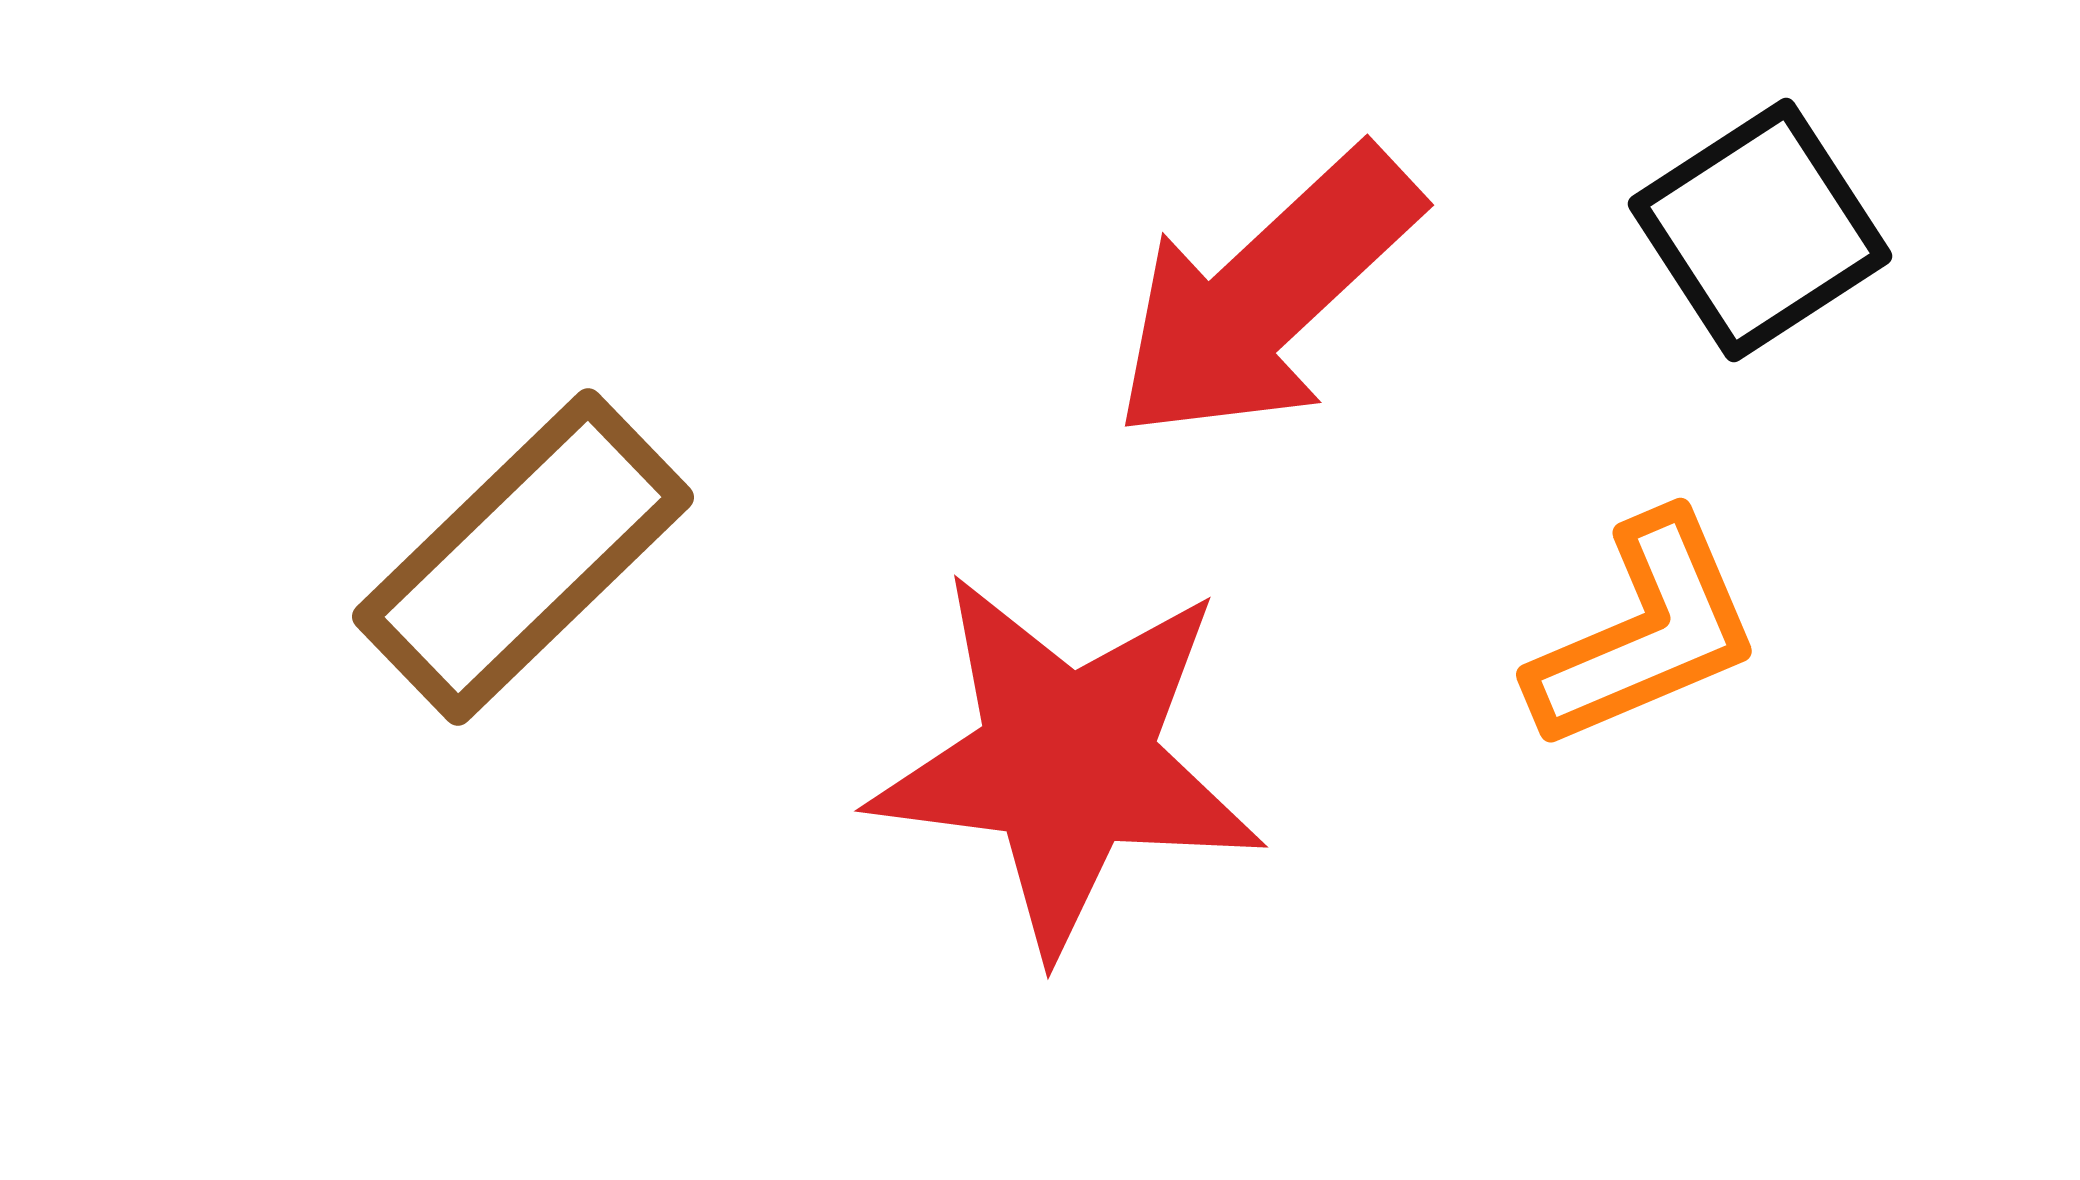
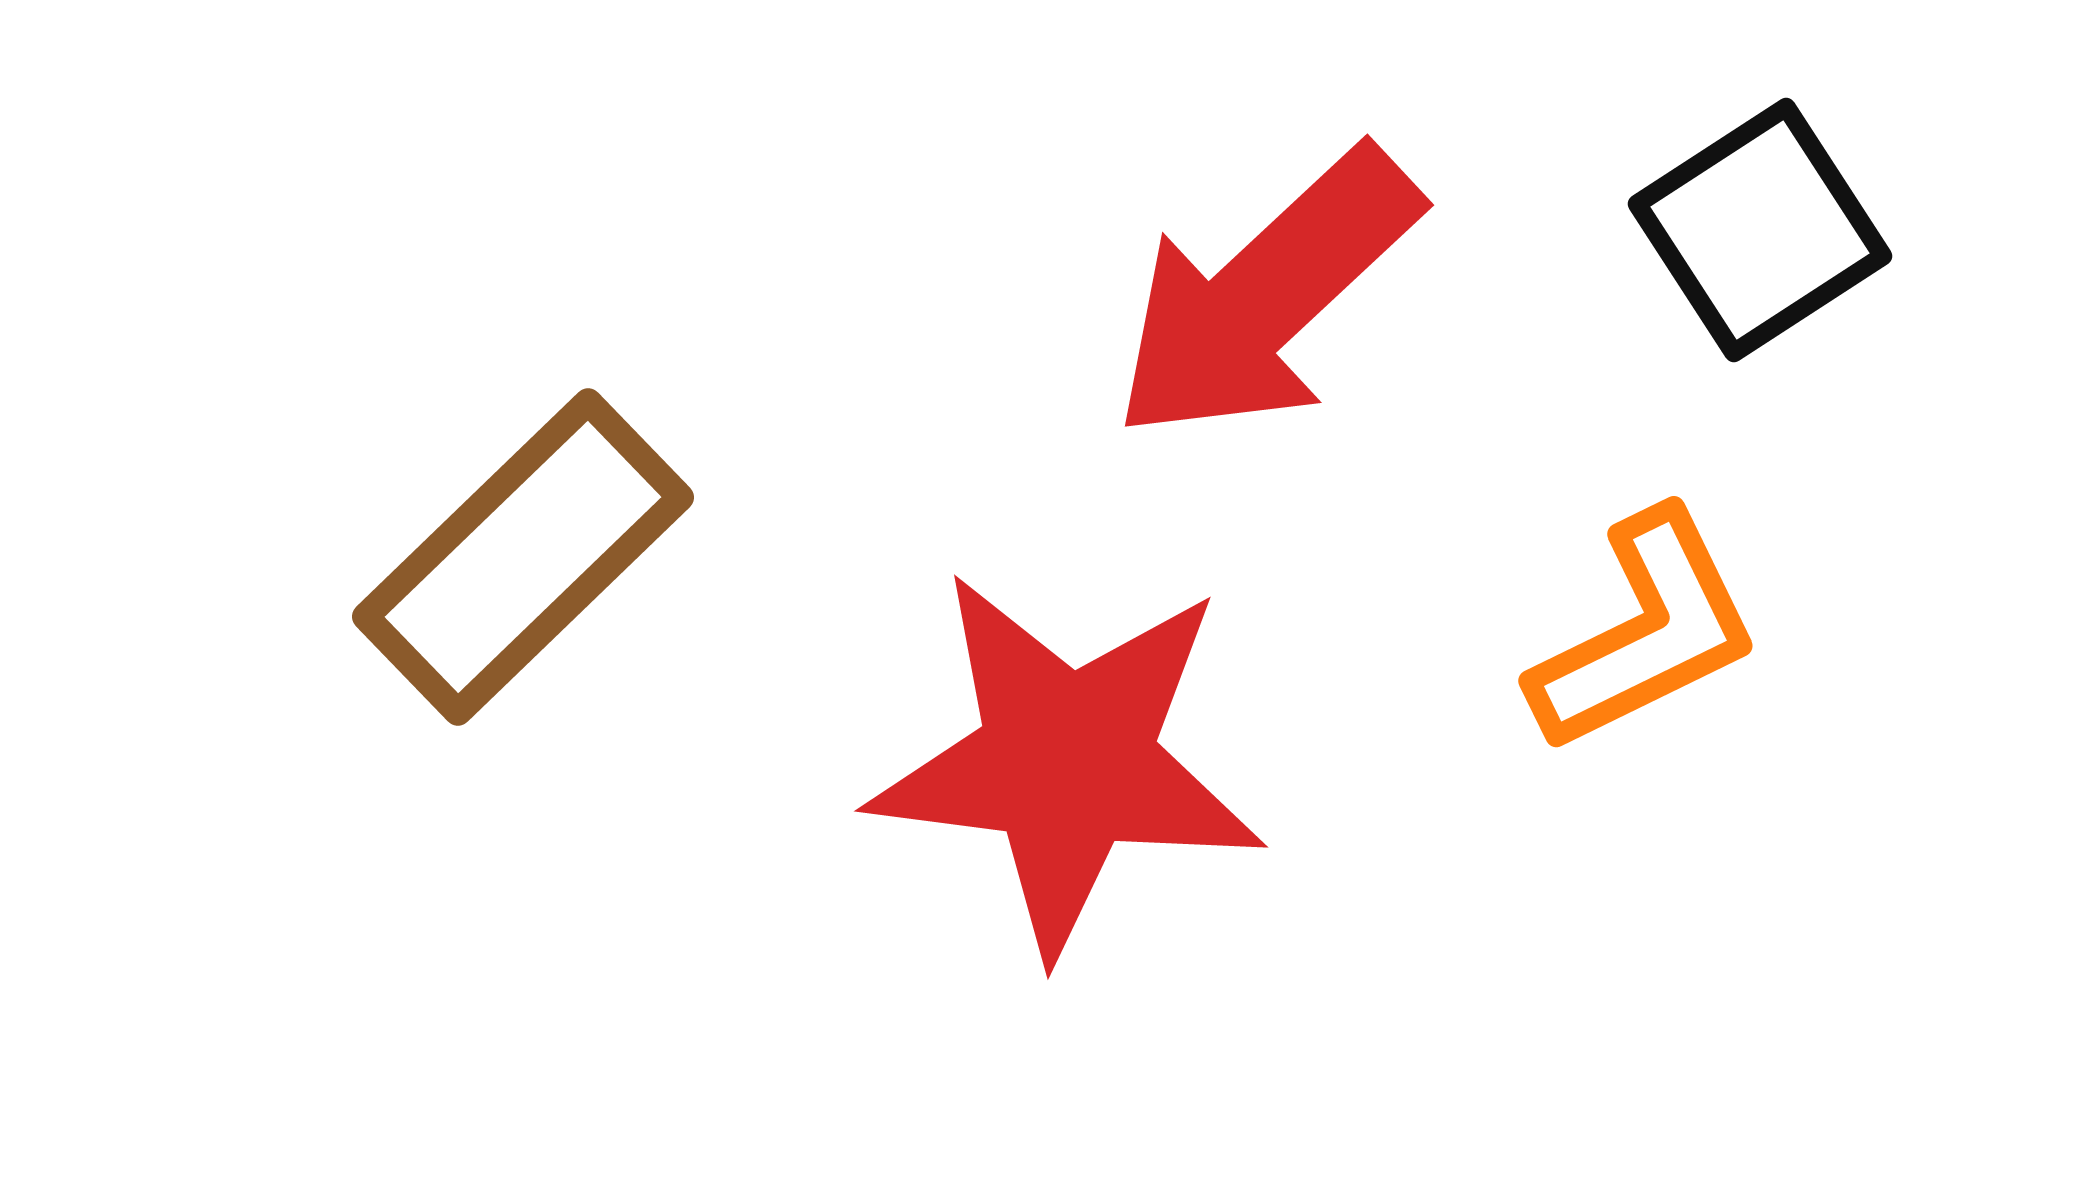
orange L-shape: rotated 3 degrees counterclockwise
